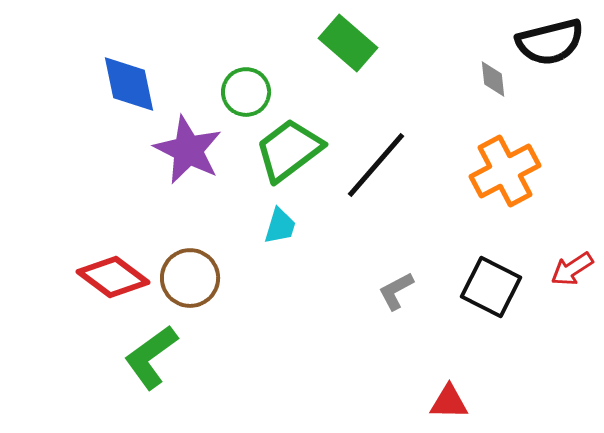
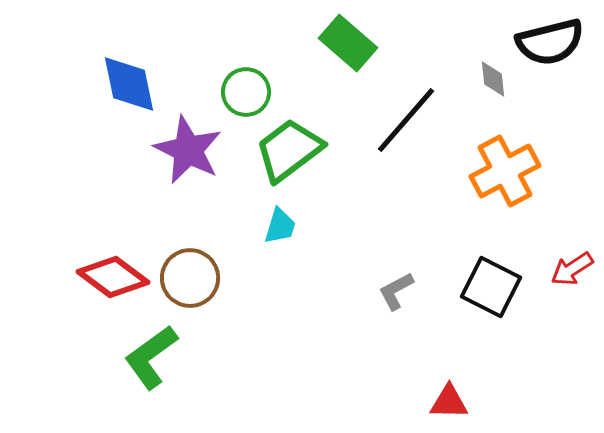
black line: moved 30 px right, 45 px up
